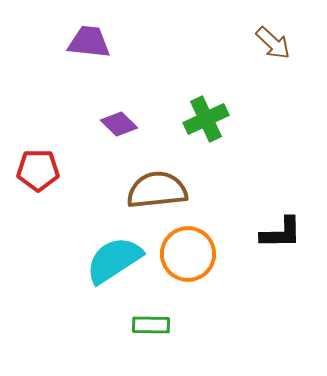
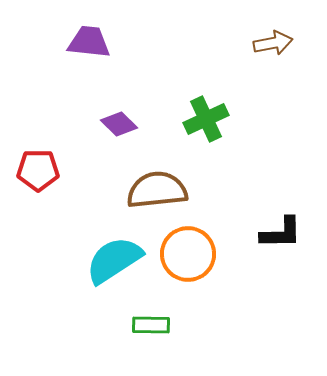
brown arrow: rotated 54 degrees counterclockwise
